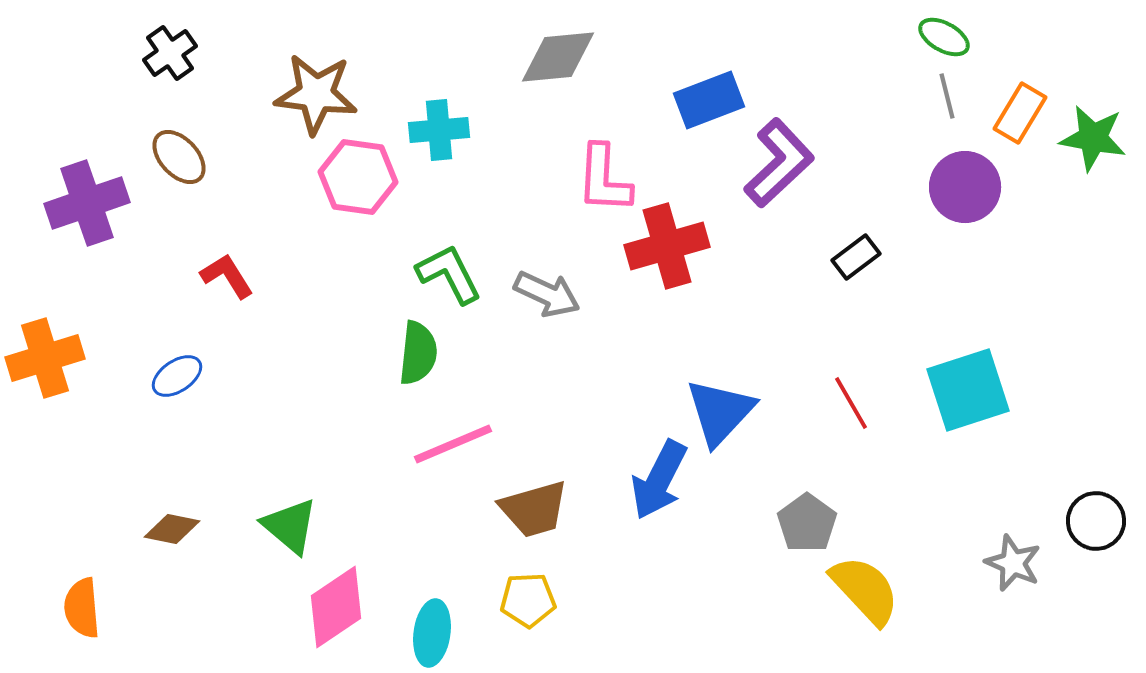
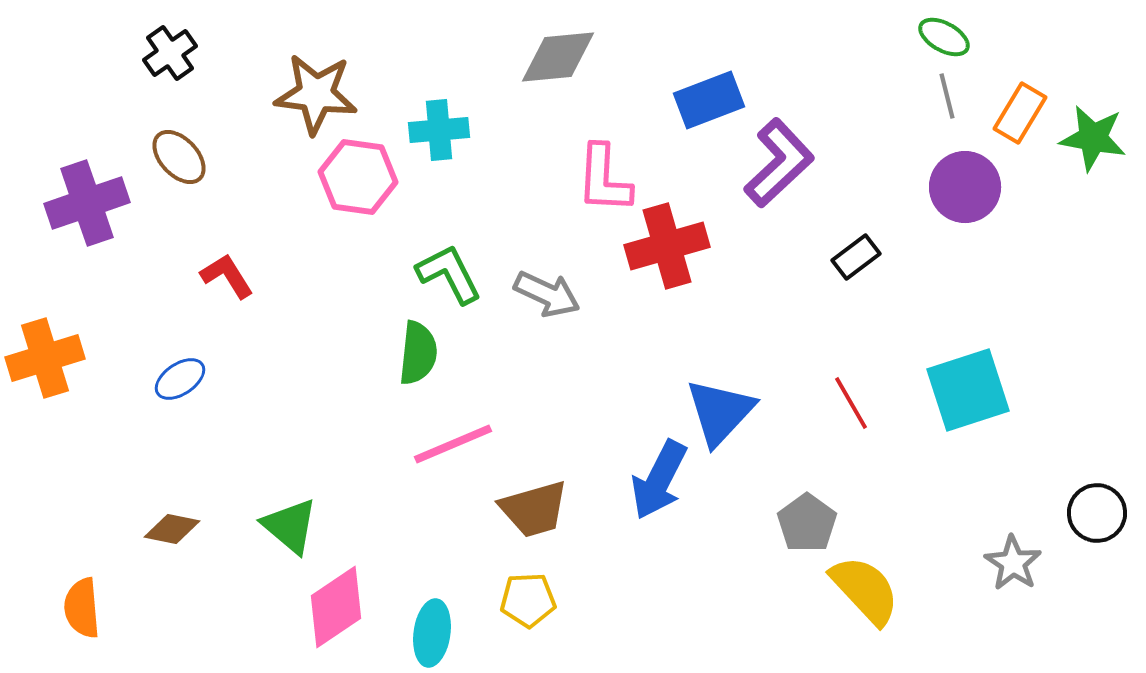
blue ellipse: moved 3 px right, 3 px down
black circle: moved 1 px right, 8 px up
gray star: rotated 10 degrees clockwise
